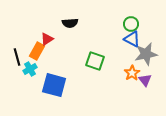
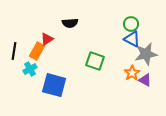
black line: moved 3 px left, 6 px up; rotated 24 degrees clockwise
purple triangle: rotated 24 degrees counterclockwise
